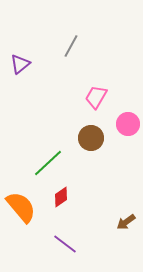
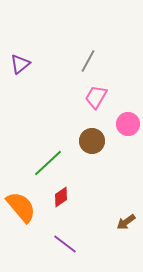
gray line: moved 17 px right, 15 px down
brown circle: moved 1 px right, 3 px down
